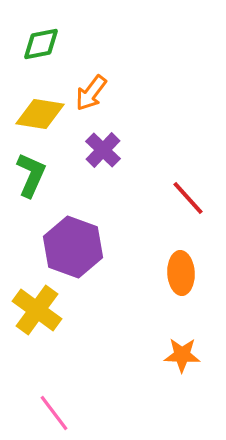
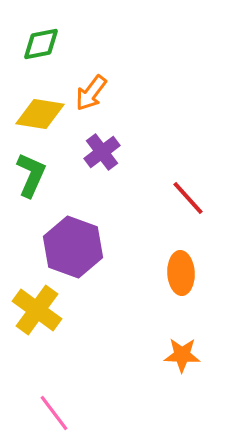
purple cross: moved 1 px left, 2 px down; rotated 9 degrees clockwise
